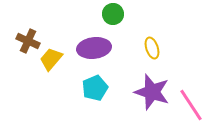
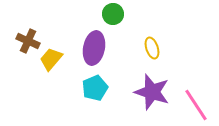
purple ellipse: rotated 72 degrees counterclockwise
pink line: moved 5 px right
